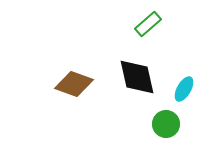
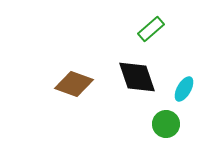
green rectangle: moved 3 px right, 5 px down
black diamond: rotated 6 degrees counterclockwise
